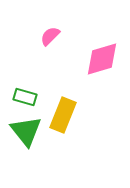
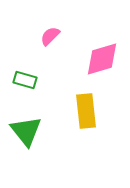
green rectangle: moved 17 px up
yellow rectangle: moved 23 px right, 4 px up; rotated 28 degrees counterclockwise
